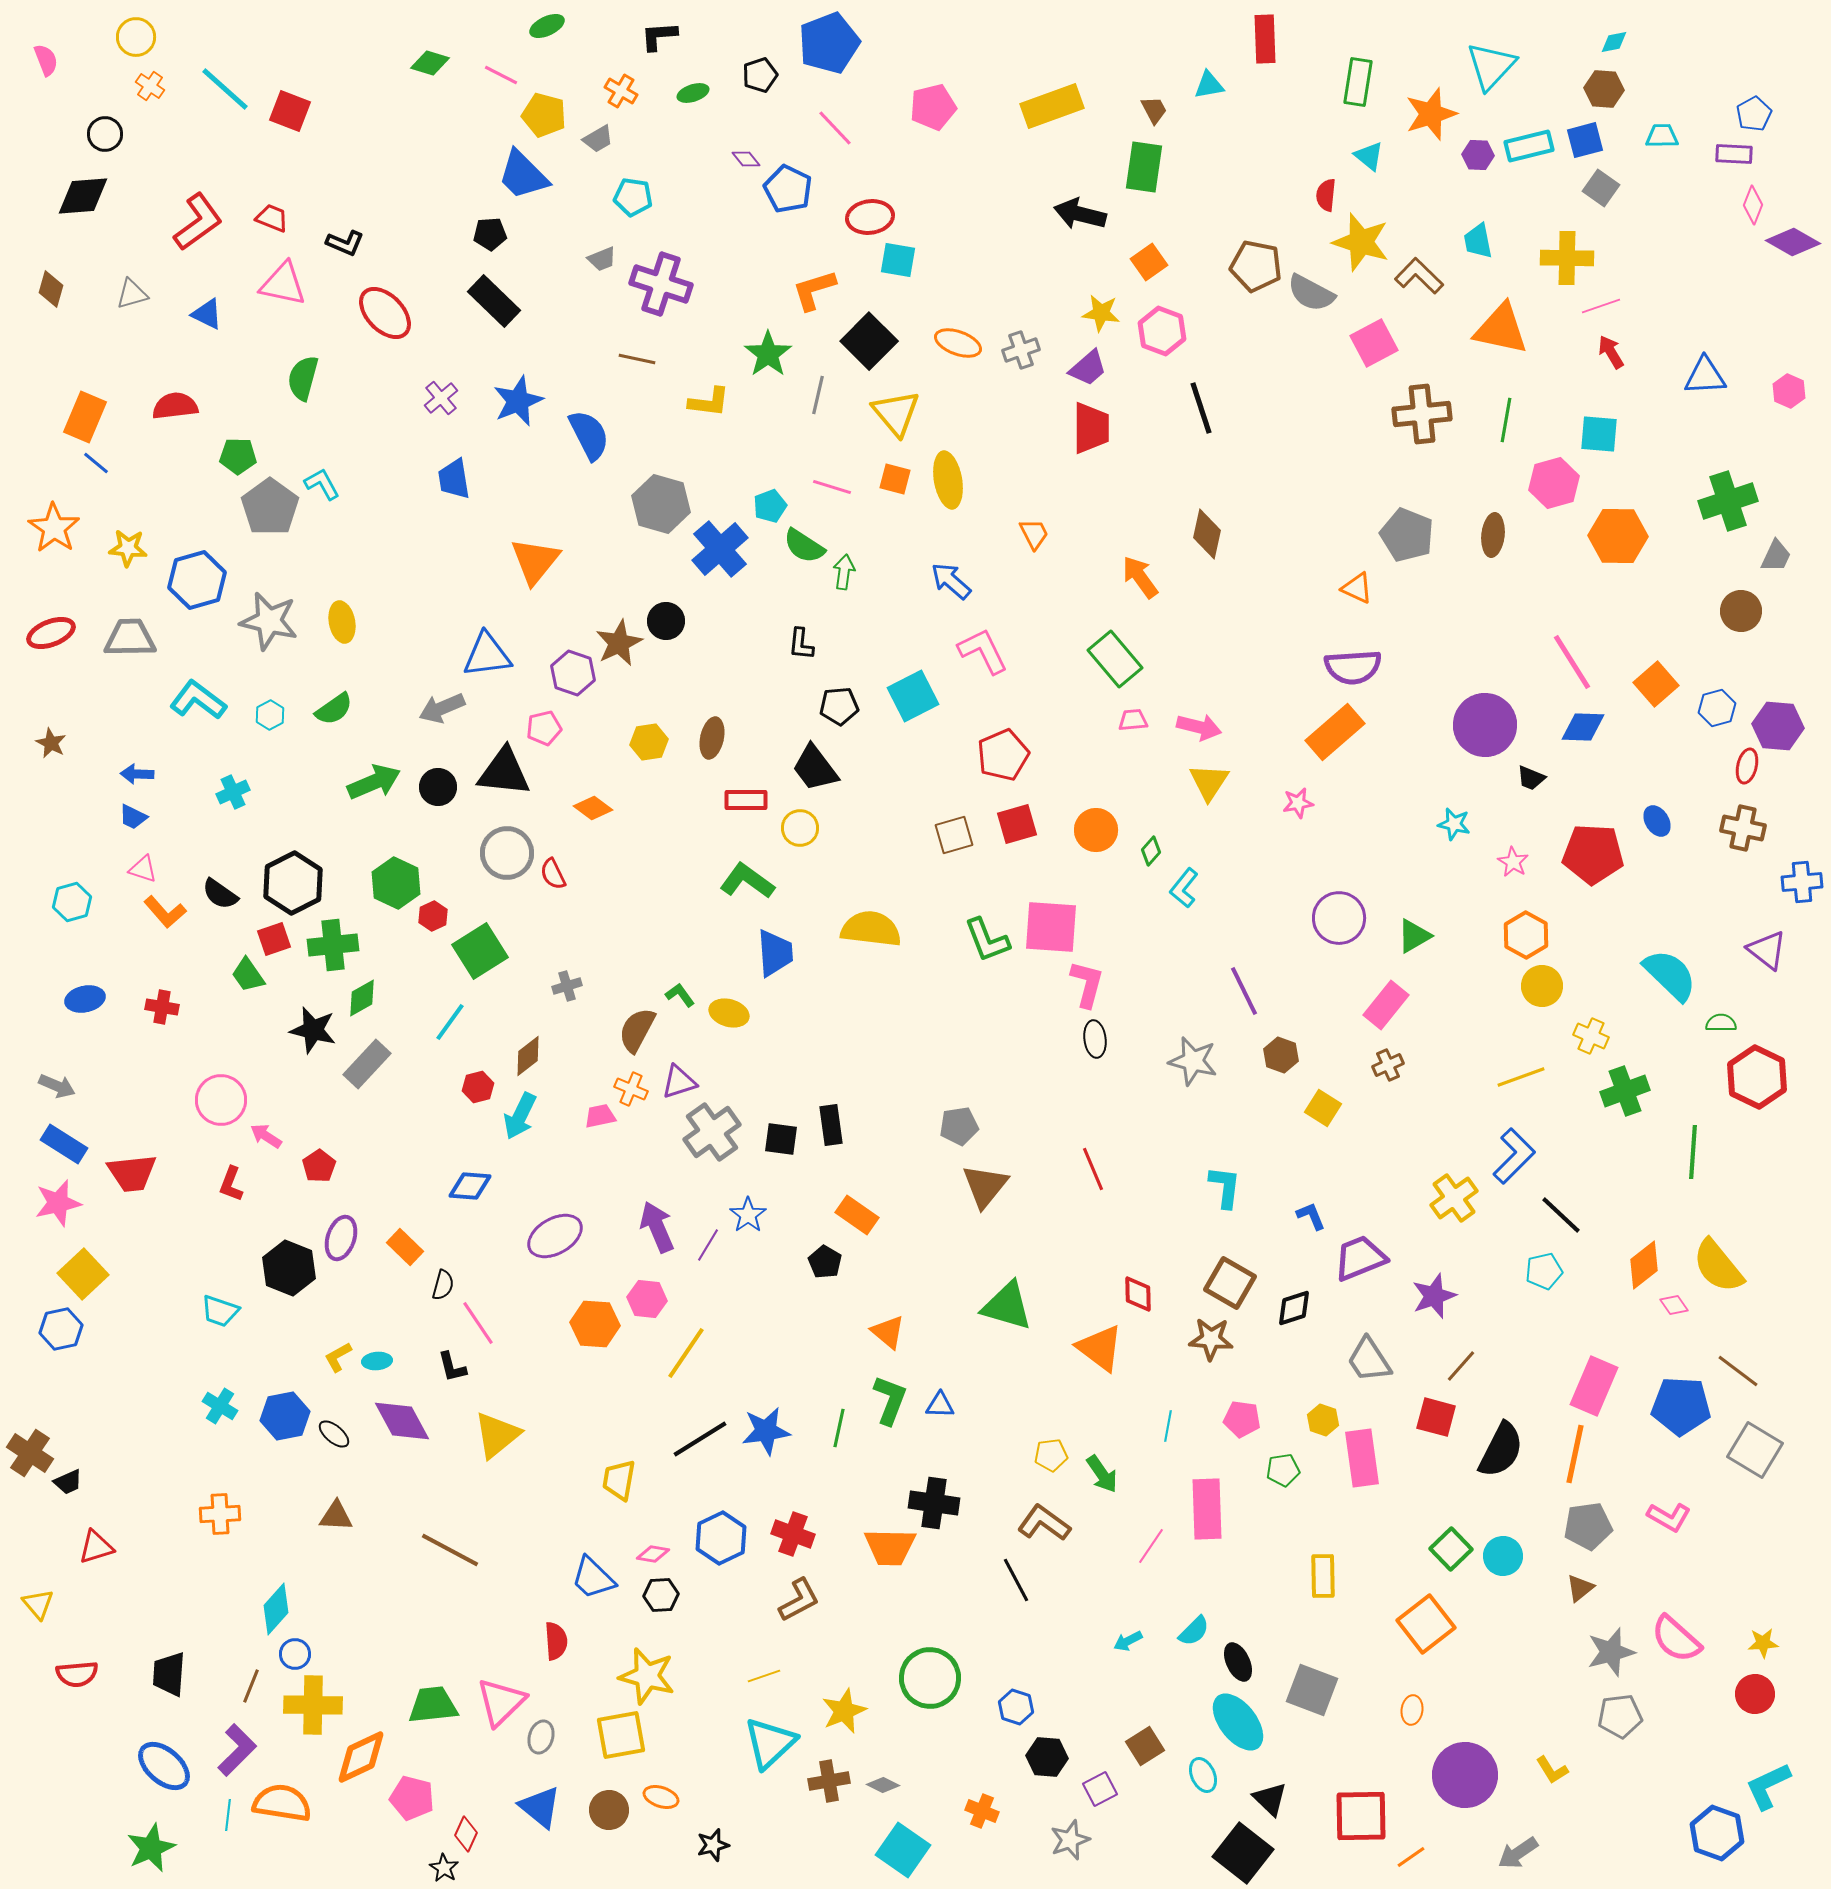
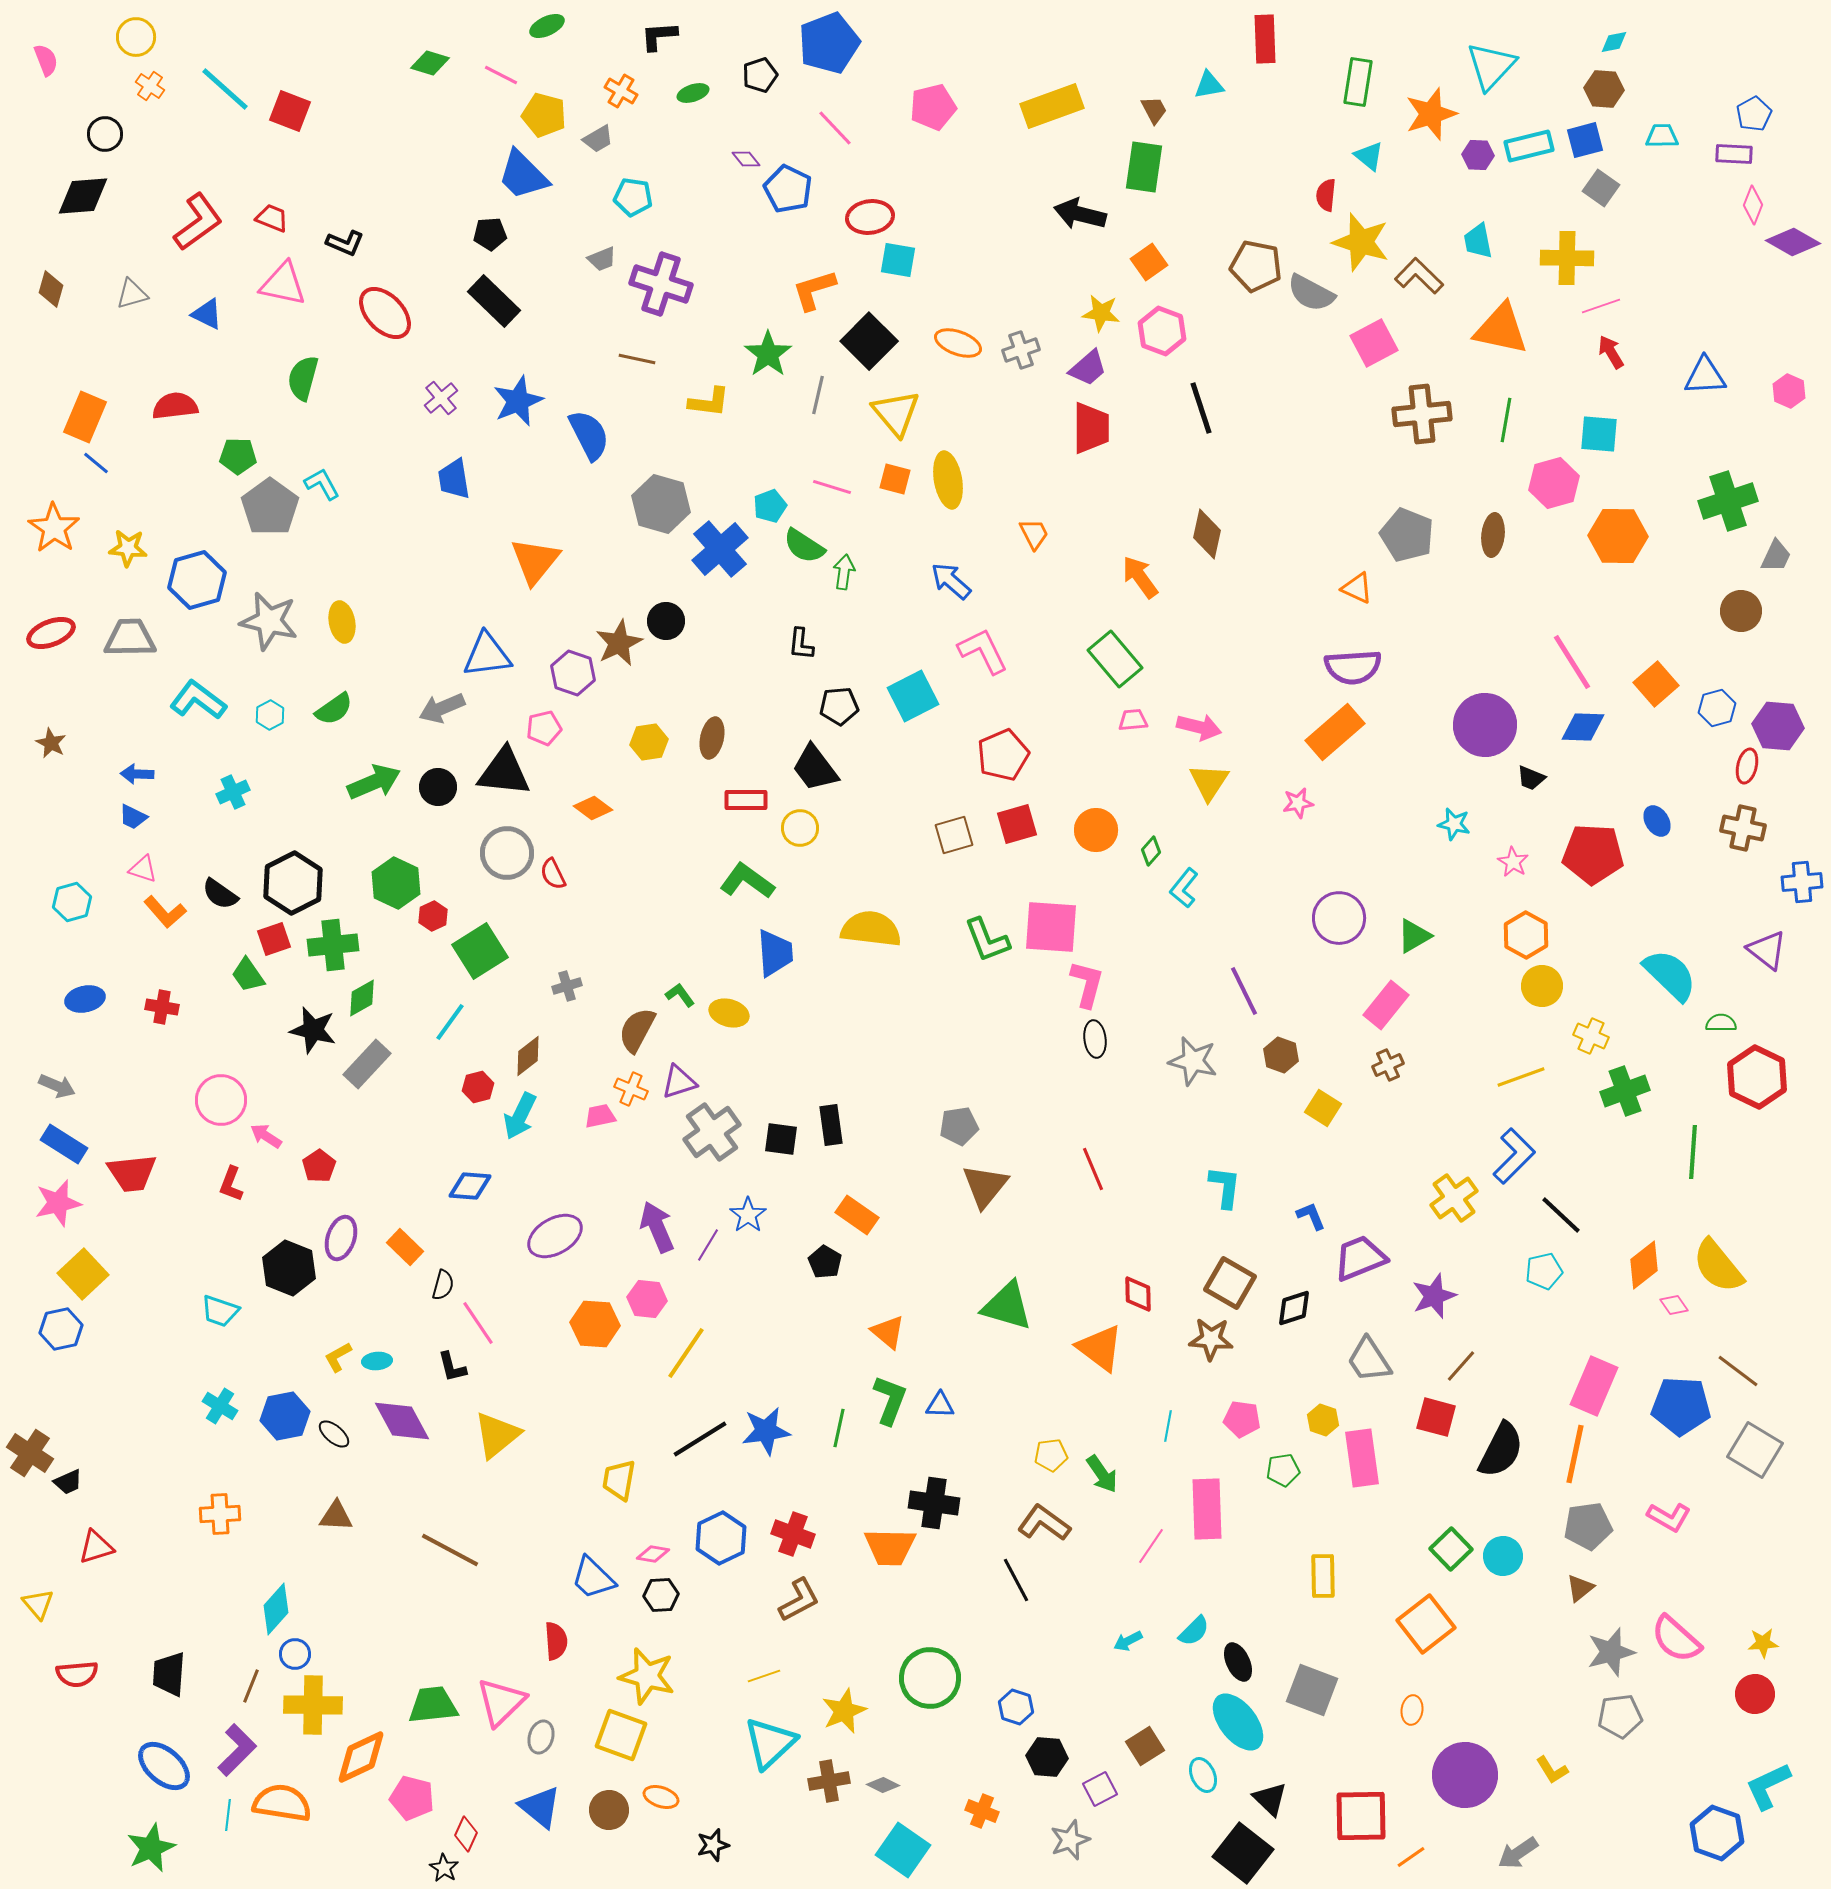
yellow square at (621, 1735): rotated 30 degrees clockwise
